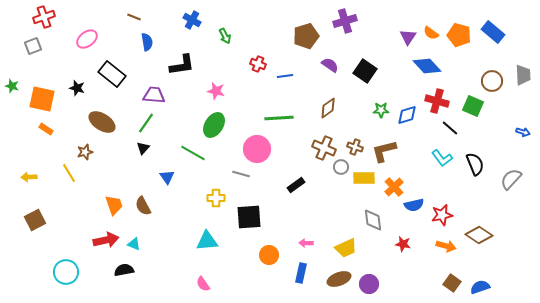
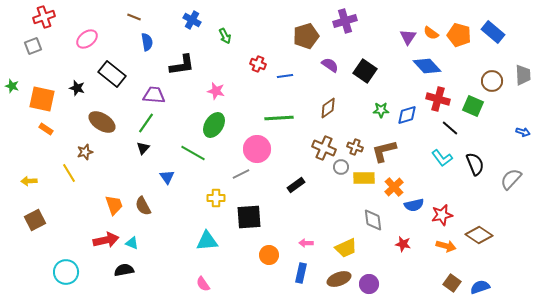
red cross at (437, 101): moved 1 px right, 2 px up
gray line at (241, 174): rotated 42 degrees counterclockwise
yellow arrow at (29, 177): moved 4 px down
cyan triangle at (134, 244): moved 2 px left, 1 px up
